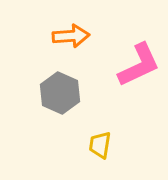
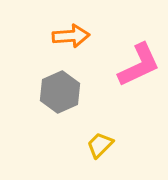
gray hexagon: moved 1 px up; rotated 12 degrees clockwise
yellow trapezoid: rotated 36 degrees clockwise
